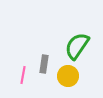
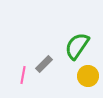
gray rectangle: rotated 36 degrees clockwise
yellow circle: moved 20 px right
